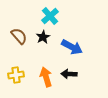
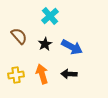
black star: moved 2 px right, 7 px down
orange arrow: moved 4 px left, 3 px up
